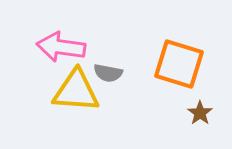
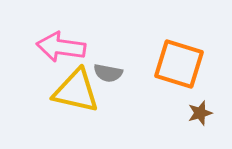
yellow triangle: rotated 9 degrees clockwise
brown star: rotated 20 degrees clockwise
